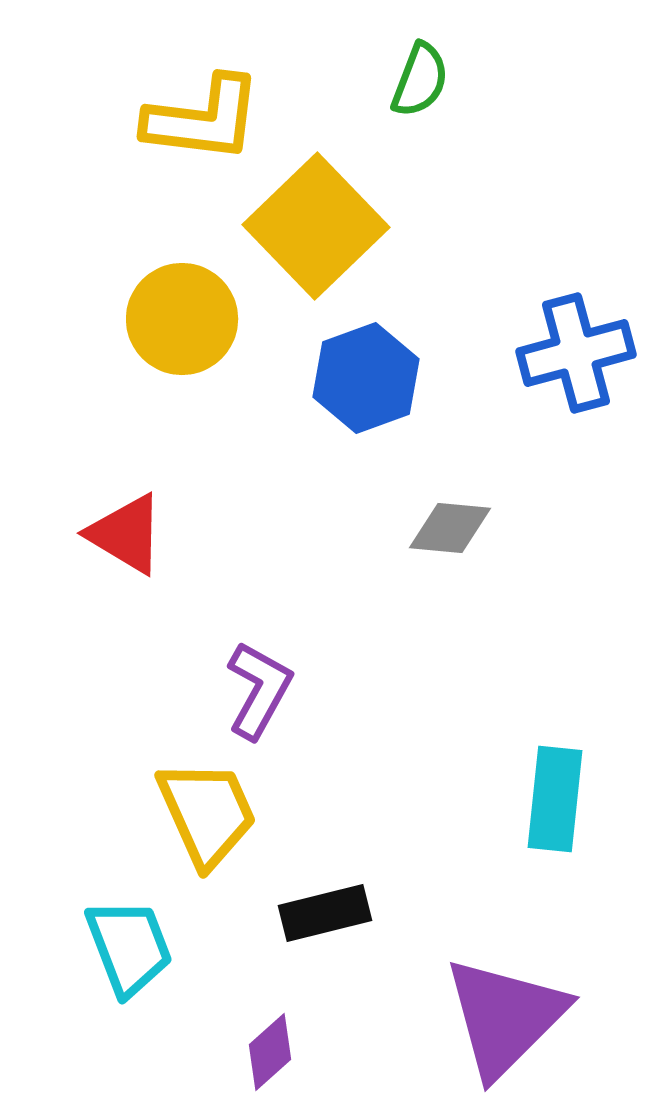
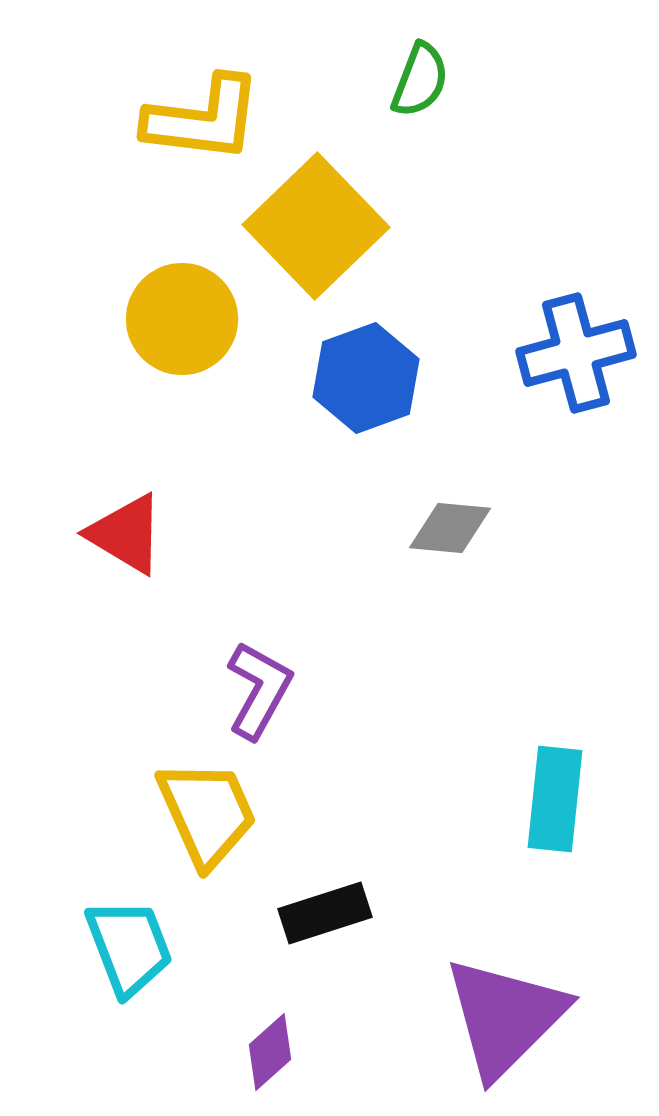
black rectangle: rotated 4 degrees counterclockwise
